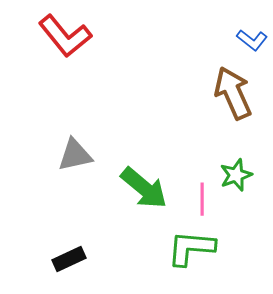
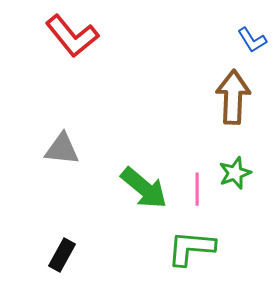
red L-shape: moved 7 px right
blue L-shape: rotated 20 degrees clockwise
brown arrow: moved 4 px down; rotated 26 degrees clockwise
gray triangle: moved 13 px left, 6 px up; rotated 18 degrees clockwise
green star: moved 1 px left, 2 px up
pink line: moved 5 px left, 10 px up
black rectangle: moved 7 px left, 4 px up; rotated 36 degrees counterclockwise
